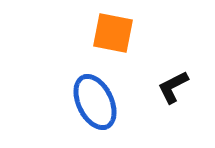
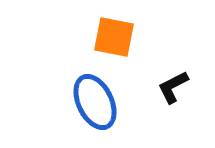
orange square: moved 1 px right, 4 px down
